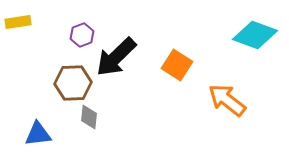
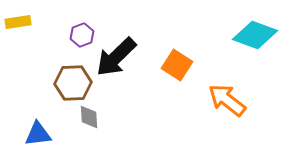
gray diamond: rotated 10 degrees counterclockwise
